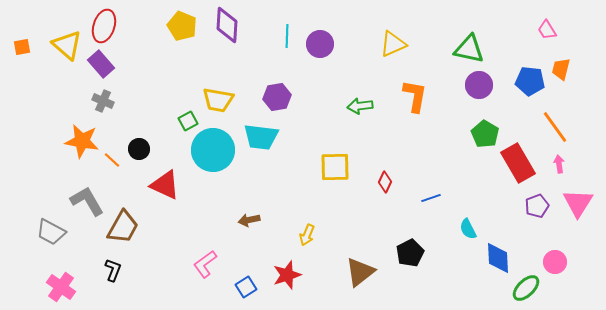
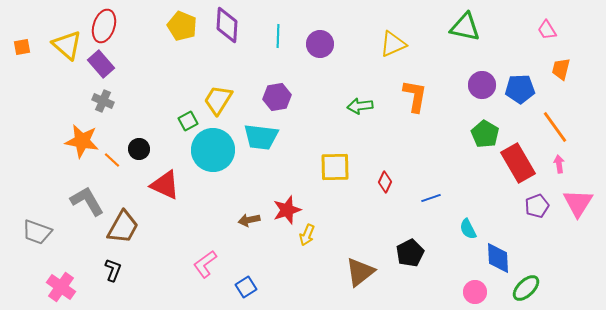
cyan line at (287, 36): moved 9 px left
green triangle at (469, 49): moved 4 px left, 22 px up
blue pentagon at (530, 81): moved 10 px left, 8 px down; rotated 8 degrees counterclockwise
purple circle at (479, 85): moved 3 px right
yellow trapezoid at (218, 100): rotated 112 degrees clockwise
gray trapezoid at (51, 232): moved 14 px left; rotated 8 degrees counterclockwise
pink circle at (555, 262): moved 80 px left, 30 px down
red star at (287, 275): moved 65 px up
